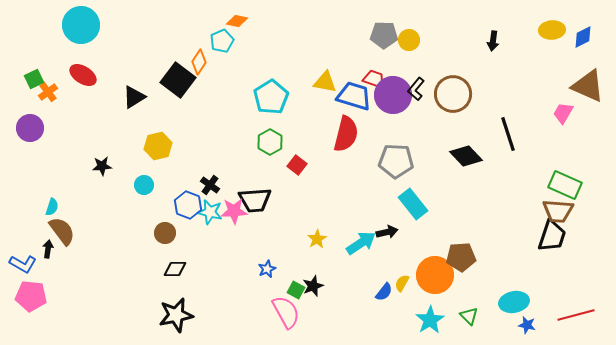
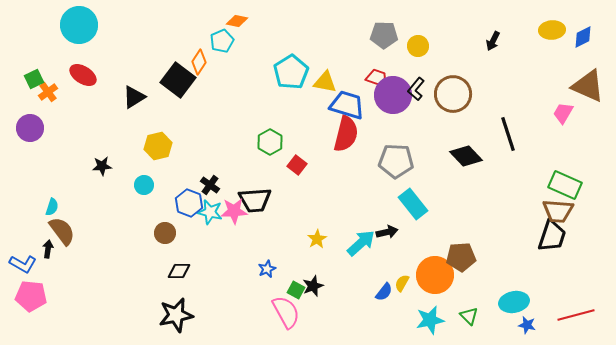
cyan circle at (81, 25): moved 2 px left
yellow circle at (409, 40): moved 9 px right, 6 px down
black arrow at (493, 41): rotated 18 degrees clockwise
red trapezoid at (374, 79): moved 3 px right, 1 px up
blue trapezoid at (354, 96): moved 7 px left, 9 px down
cyan pentagon at (271, 97): moved 20 px right, 25 px up
blue hexagon at (188, 205): moved 1 px right, 2 px up
cyan arrow at (361, 243): rotated 8 degrees counterclockwise
black diamond at (175, 269): moved 4 px right, 2 px down
cyan star at (430, 320): rotated 20 degrees clockwise
